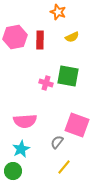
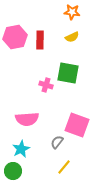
orange star: moved 14 px right; rotated 14 degrees counterclockwise
green square: moved 3 px up
pink cross: moved 2 px down
pink semicircle: moved 2 px right, 2 px up
